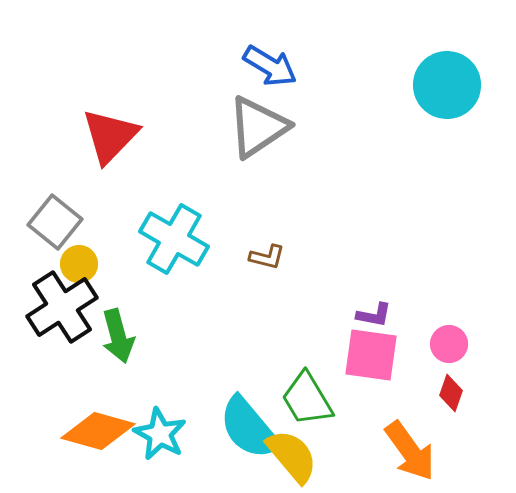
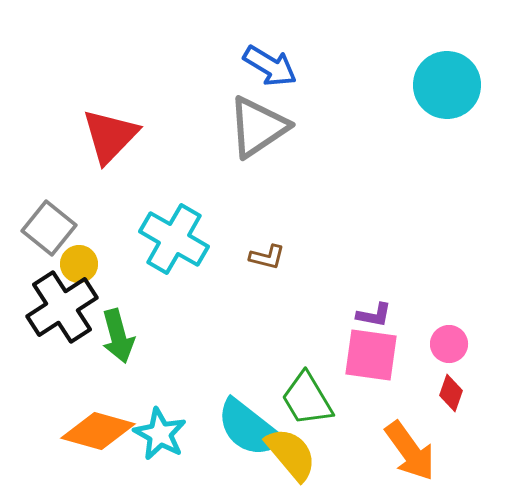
gray square: moved 6 px left, 6 px down
cyan semicircle: rotated 12 degrees counterclockwise
yellow semicircle: moved 1 px left, 2 px up
